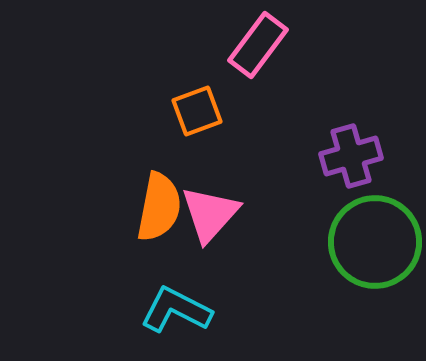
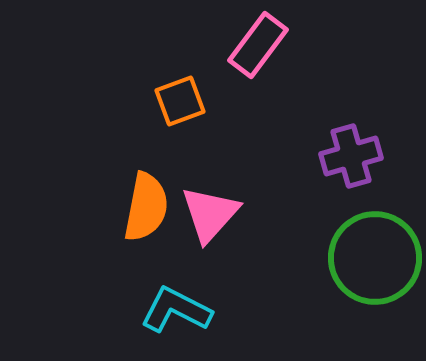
orange square: moved 17 px left, 10 px up
orange semicircle: moved 13 px left
green circle: moved 16 px down
